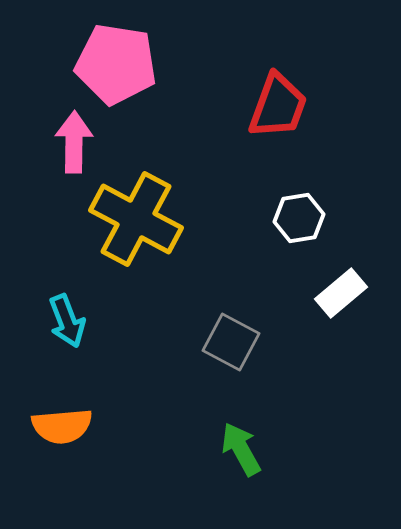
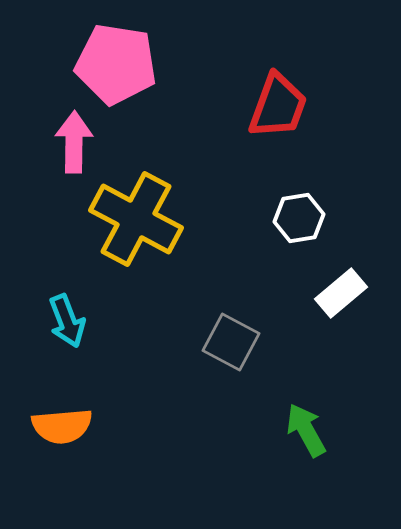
green arrow: moved 65 px right, 19 px up
